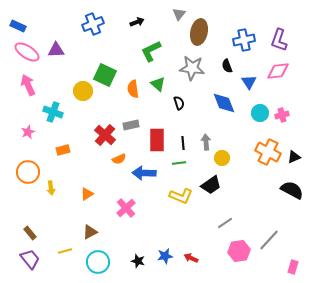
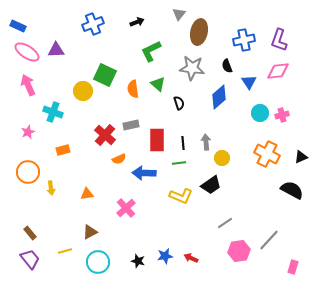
blue diamond at (224, 103): moved 5 px left, 6 px up; rotated 70 degrees clockwise
orange cross at (268, 152): moved 1 px left, 2 px down
black triangle at (294, 157): moved 7 px right
orange triangle at (87, 194): rotated 24 degrees clockwise
